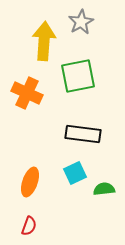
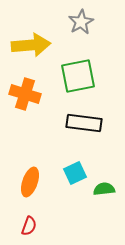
yellow arrow: moved 13 px left, 4 px down; rotated 81 degrees clockwise
orange cross: moved 2 px left, 1 px down; rotated 8 degrees counterclockwise
black rectangle: moved 1 px right, 11 px up
